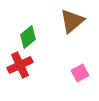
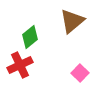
green diamond: moved 2 px right
pink square: rotated 18 degrees counterclockwise
